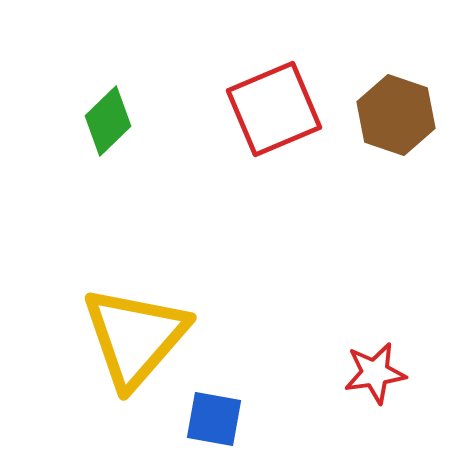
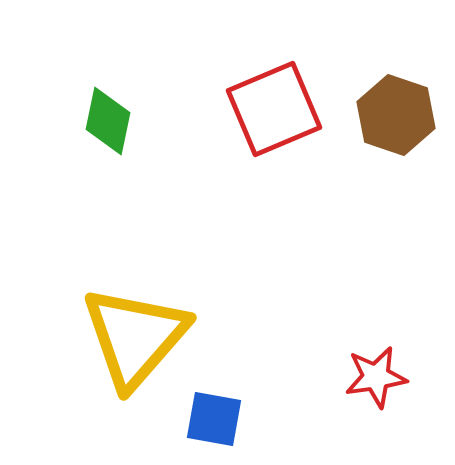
green diamond: rotated 34 degrees counterclockwise
red star: moved 1 px right, 4 px down
